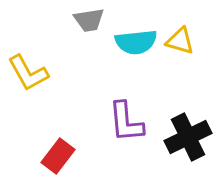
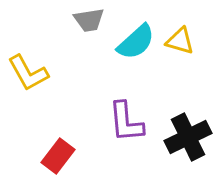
cyan semicircle: rotated 36 degrees counterclockwise
